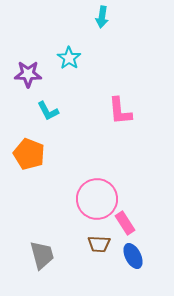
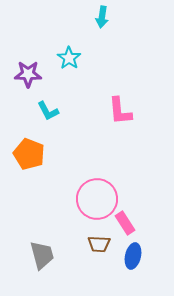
blue ellipse: rotated 40 degrees clockwise
